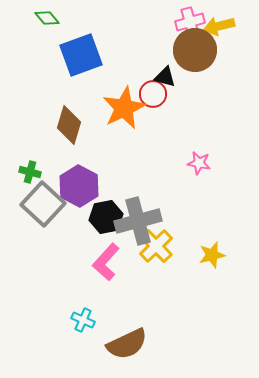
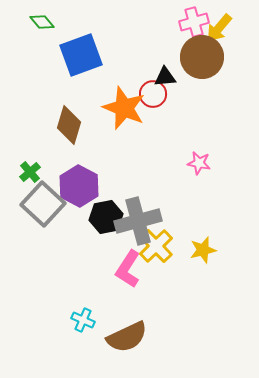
green diamond: moved 5 px left, 4 px down
pink cross: moved 4 px right
yellow arrow: moved 2 px down; rotated 36 degrees counterclockwise
brown circle: moved 7 px right, 7 px down
black triangle: rotated 20 degrees counterclockwise
orange star: rotated 24 degrees counterclockwise
green cross: rotated 35 degrees clockwise
yellow star: moved 9 px left, 5 px up
pink L-shape: moved 22 px right, 7 px down; rotated 9 degrees counterclockwise
brown semicircle: moved 7 px up
